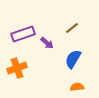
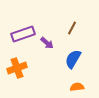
brown line: rotated 24 degrees counterclockwise
